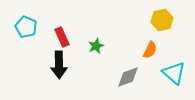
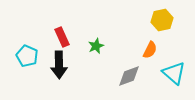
cyan pentagon: moved 1 px right, 29 px down
gray diamond: moved 1 px right, 1 px up
